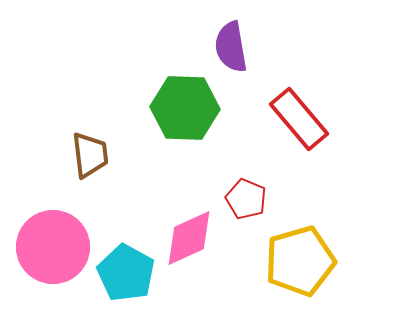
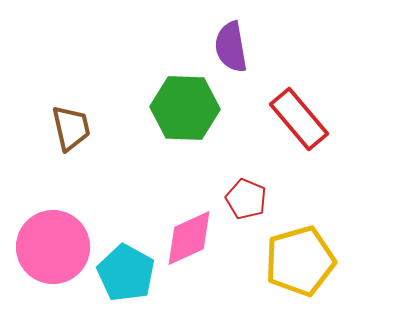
brown trapezoid: moved 19 px left, 27 px up; rotated 6 degrees counterclockwise
